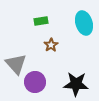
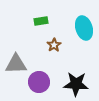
cyan ellipse: moved 5 px down
brown star: moved 3 px right
gray triangle: rotated 50 degrees counterclockwise
purple circle: moved 4 px right
